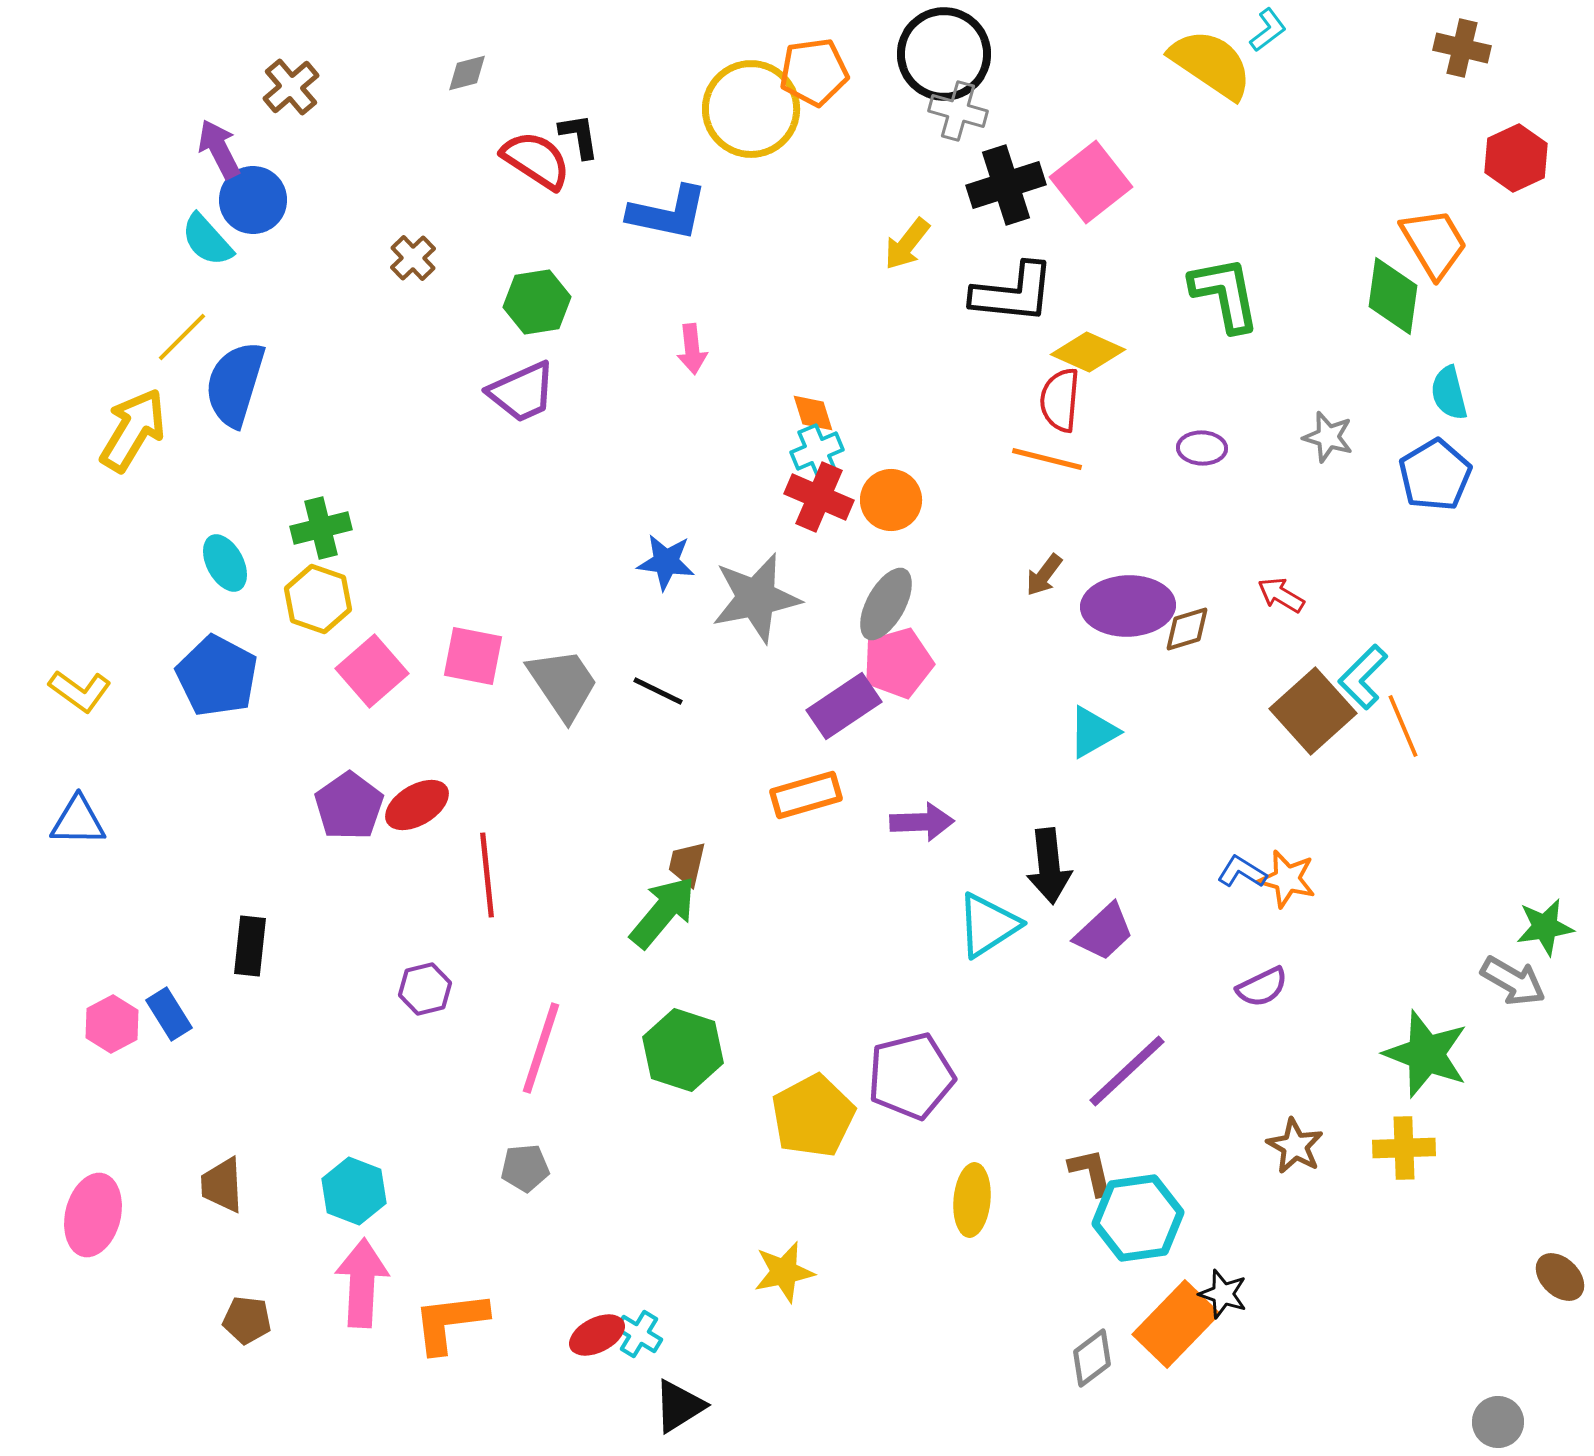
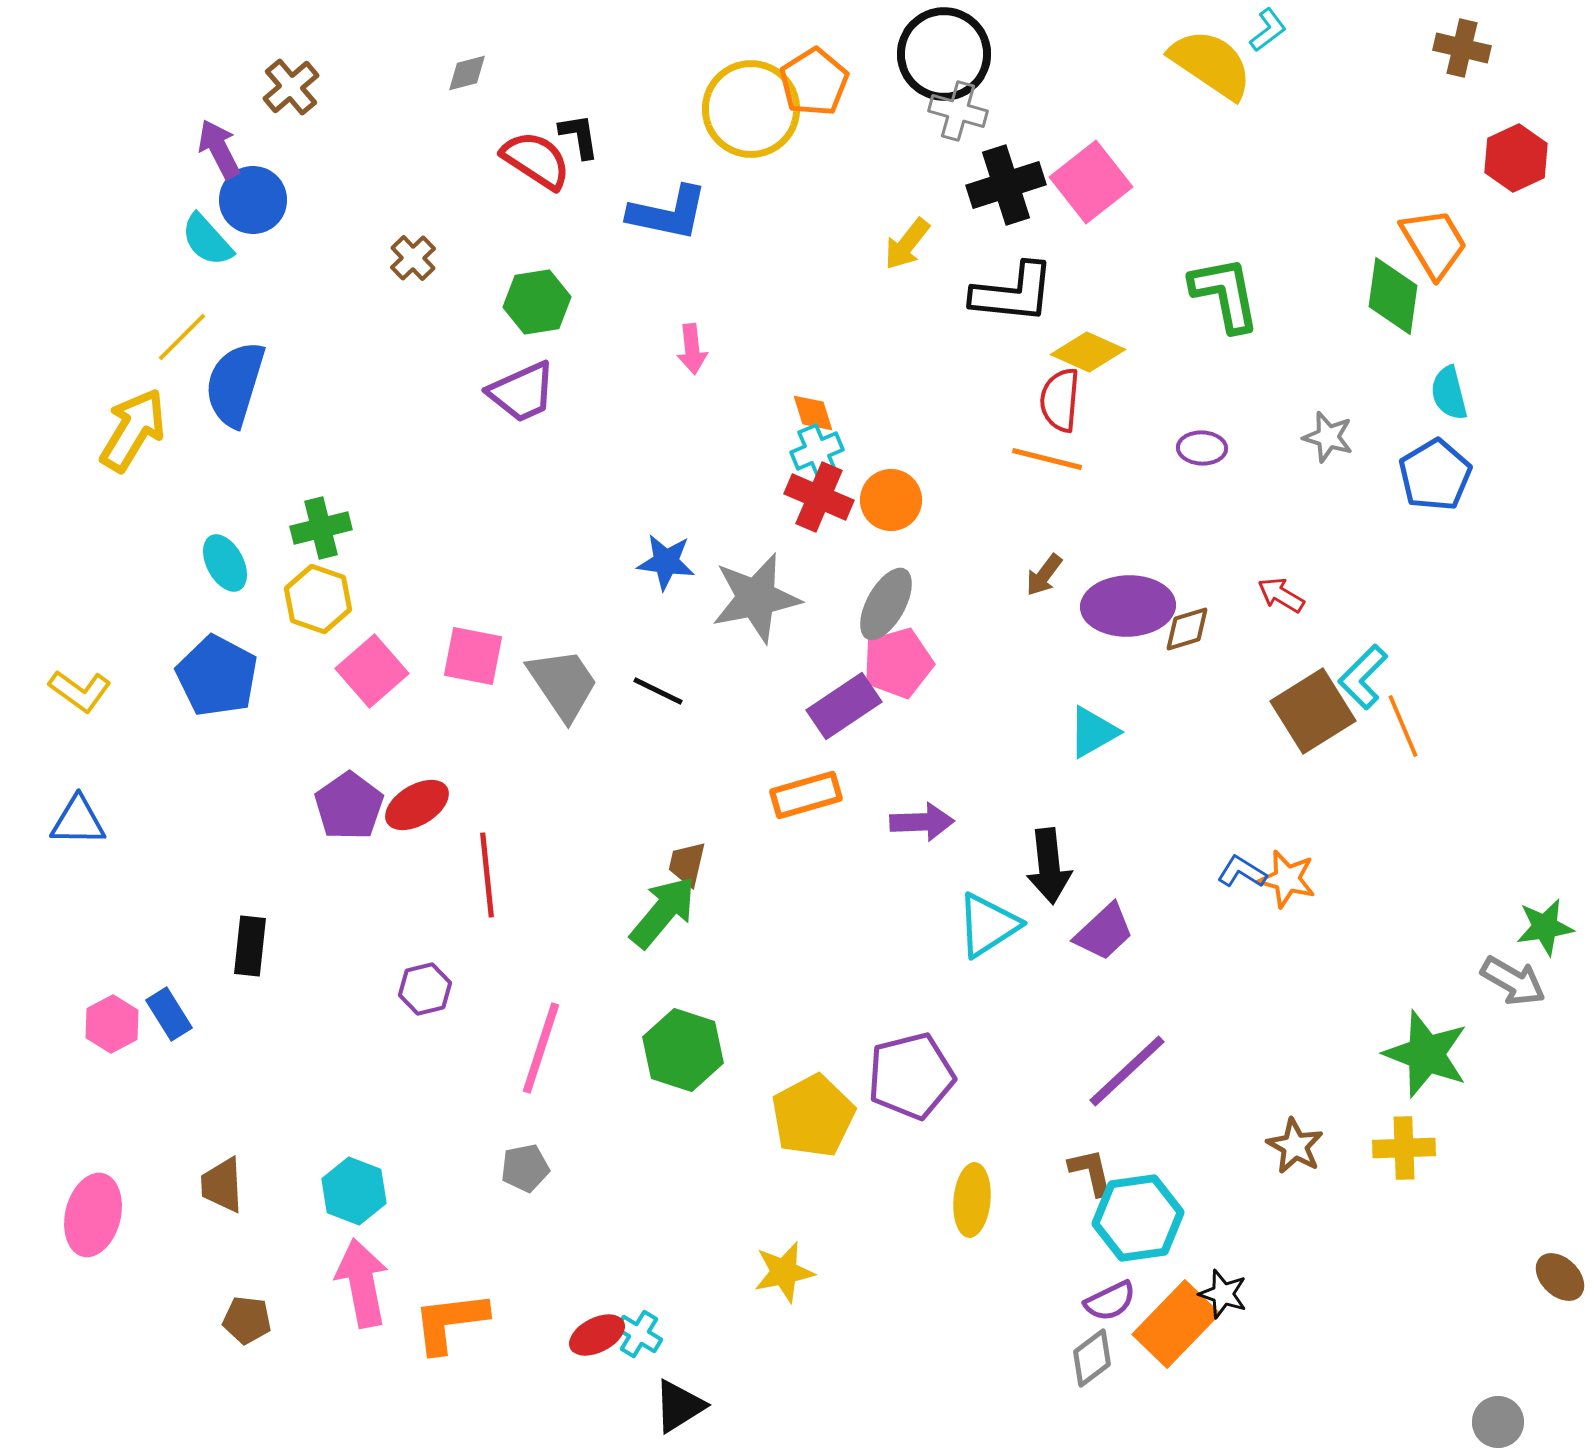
orange pentagon at (814, 72): moved 10 px down; rotated 24 degrees counterclockwise
brown square at (1313, 711): rotated 10 degrees clockwise
purple semicircle at (1262, 987): moved 152 px left, 314 px down
gray pentagon at (525, 1168): rotated 6 degrees counterclockwise
pink arrow at (362, 1283): rotated 14 degrees counterclockwise
